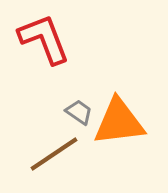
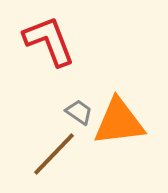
red L-shape: moved 5 px right, 2 px down
brown line: rotated 12 degrees counterclockwise
